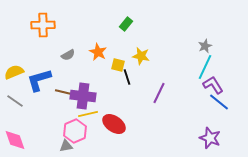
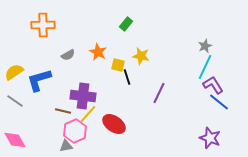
yellow semicircle: rotated 12 degrees counterclockwise
brown line: moved 19 px down
yellow line: rotated 36 degrees counterclockwise
pink diamond: rotated 10 degrees counterclockwise
